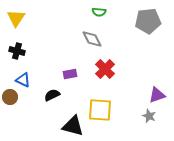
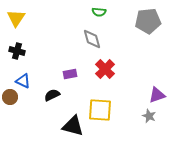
gray diamond: rotated 10 degrees clockwise
blue triangle: moved 1 px down
